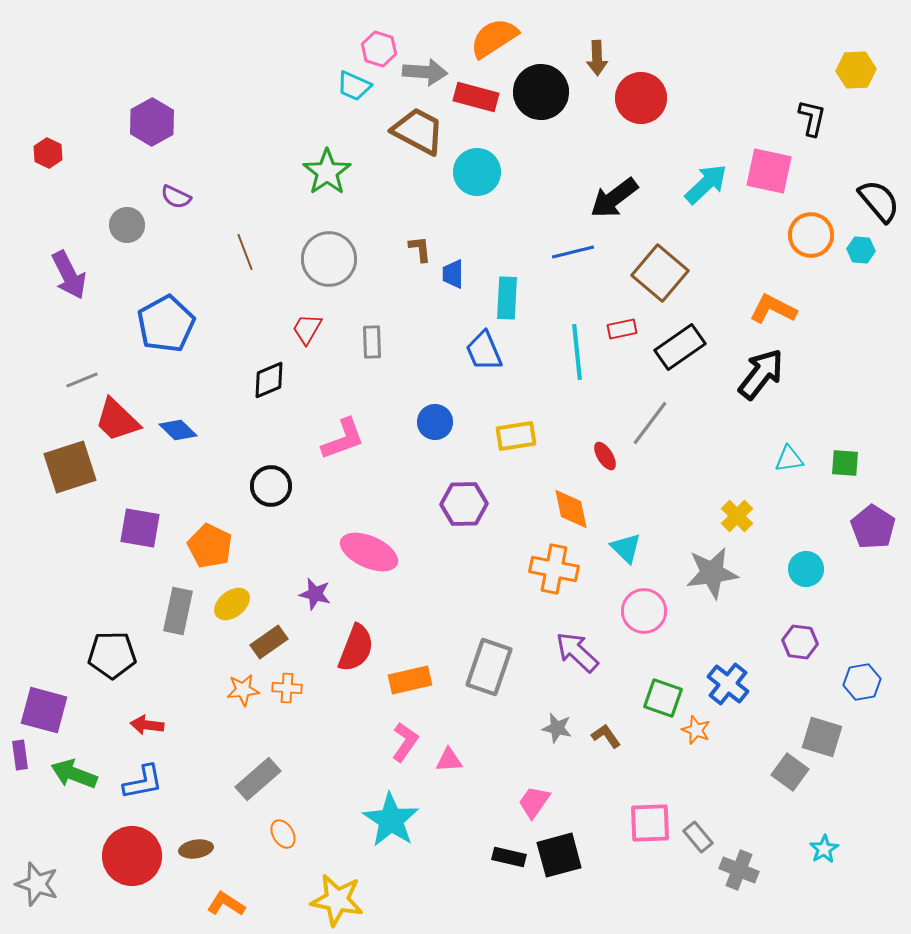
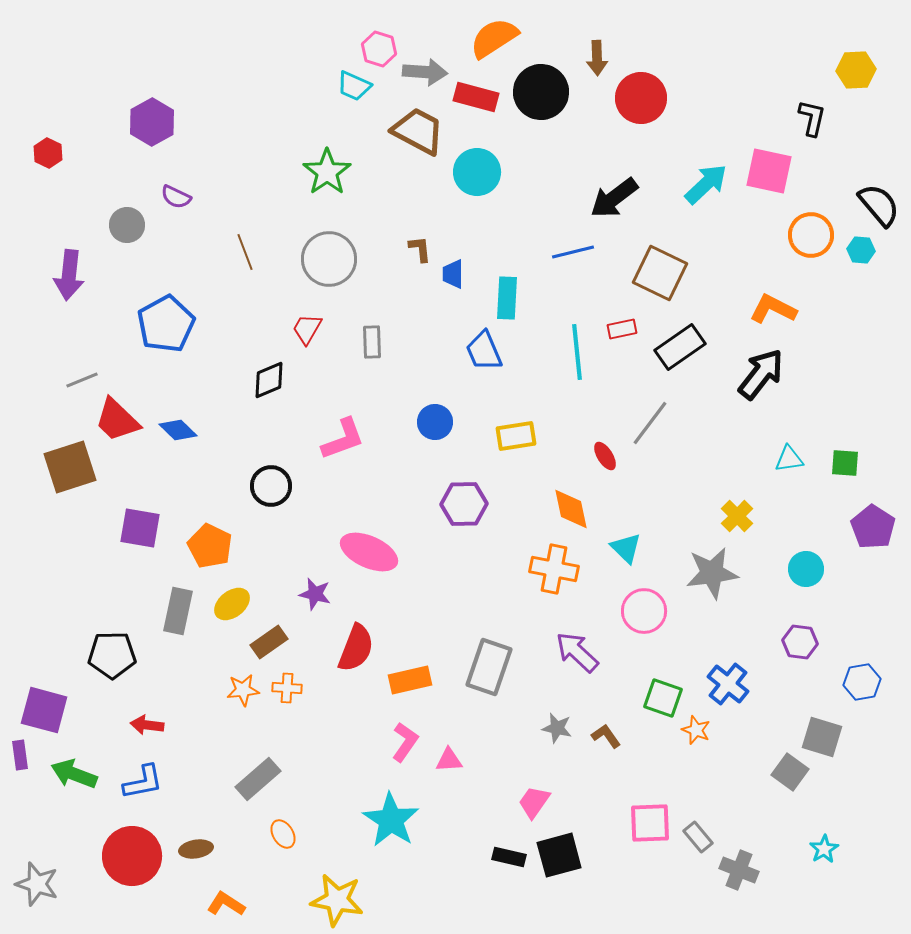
black semicircle at (879, 201): moved 4 px down
brown square at (660, 273): rotated 14 degrees counterclockwise
purple arrow at (69, 275): rotated 33 degrees clockwise
